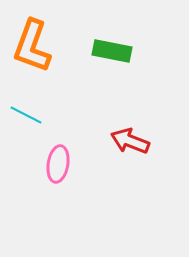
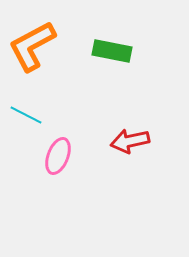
orange L-shape: rotated 42 degrees clockwise
red arrow: rotated 33 degrees counterclockwise
pink ellipse: moved 8 px up; rotated 12 degrees clockwise
